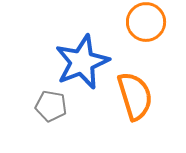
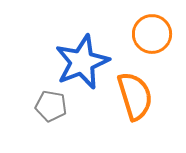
orange circle: moved 6 px right, 12 px down
